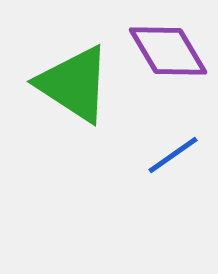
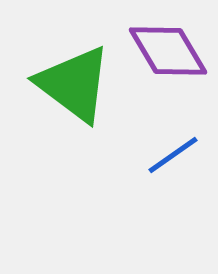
green triangle: rotated 4 degrees clockwise
